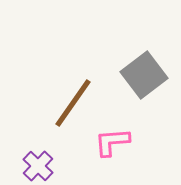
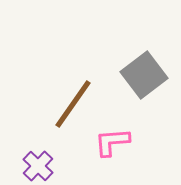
brown line: moved 1 px down
